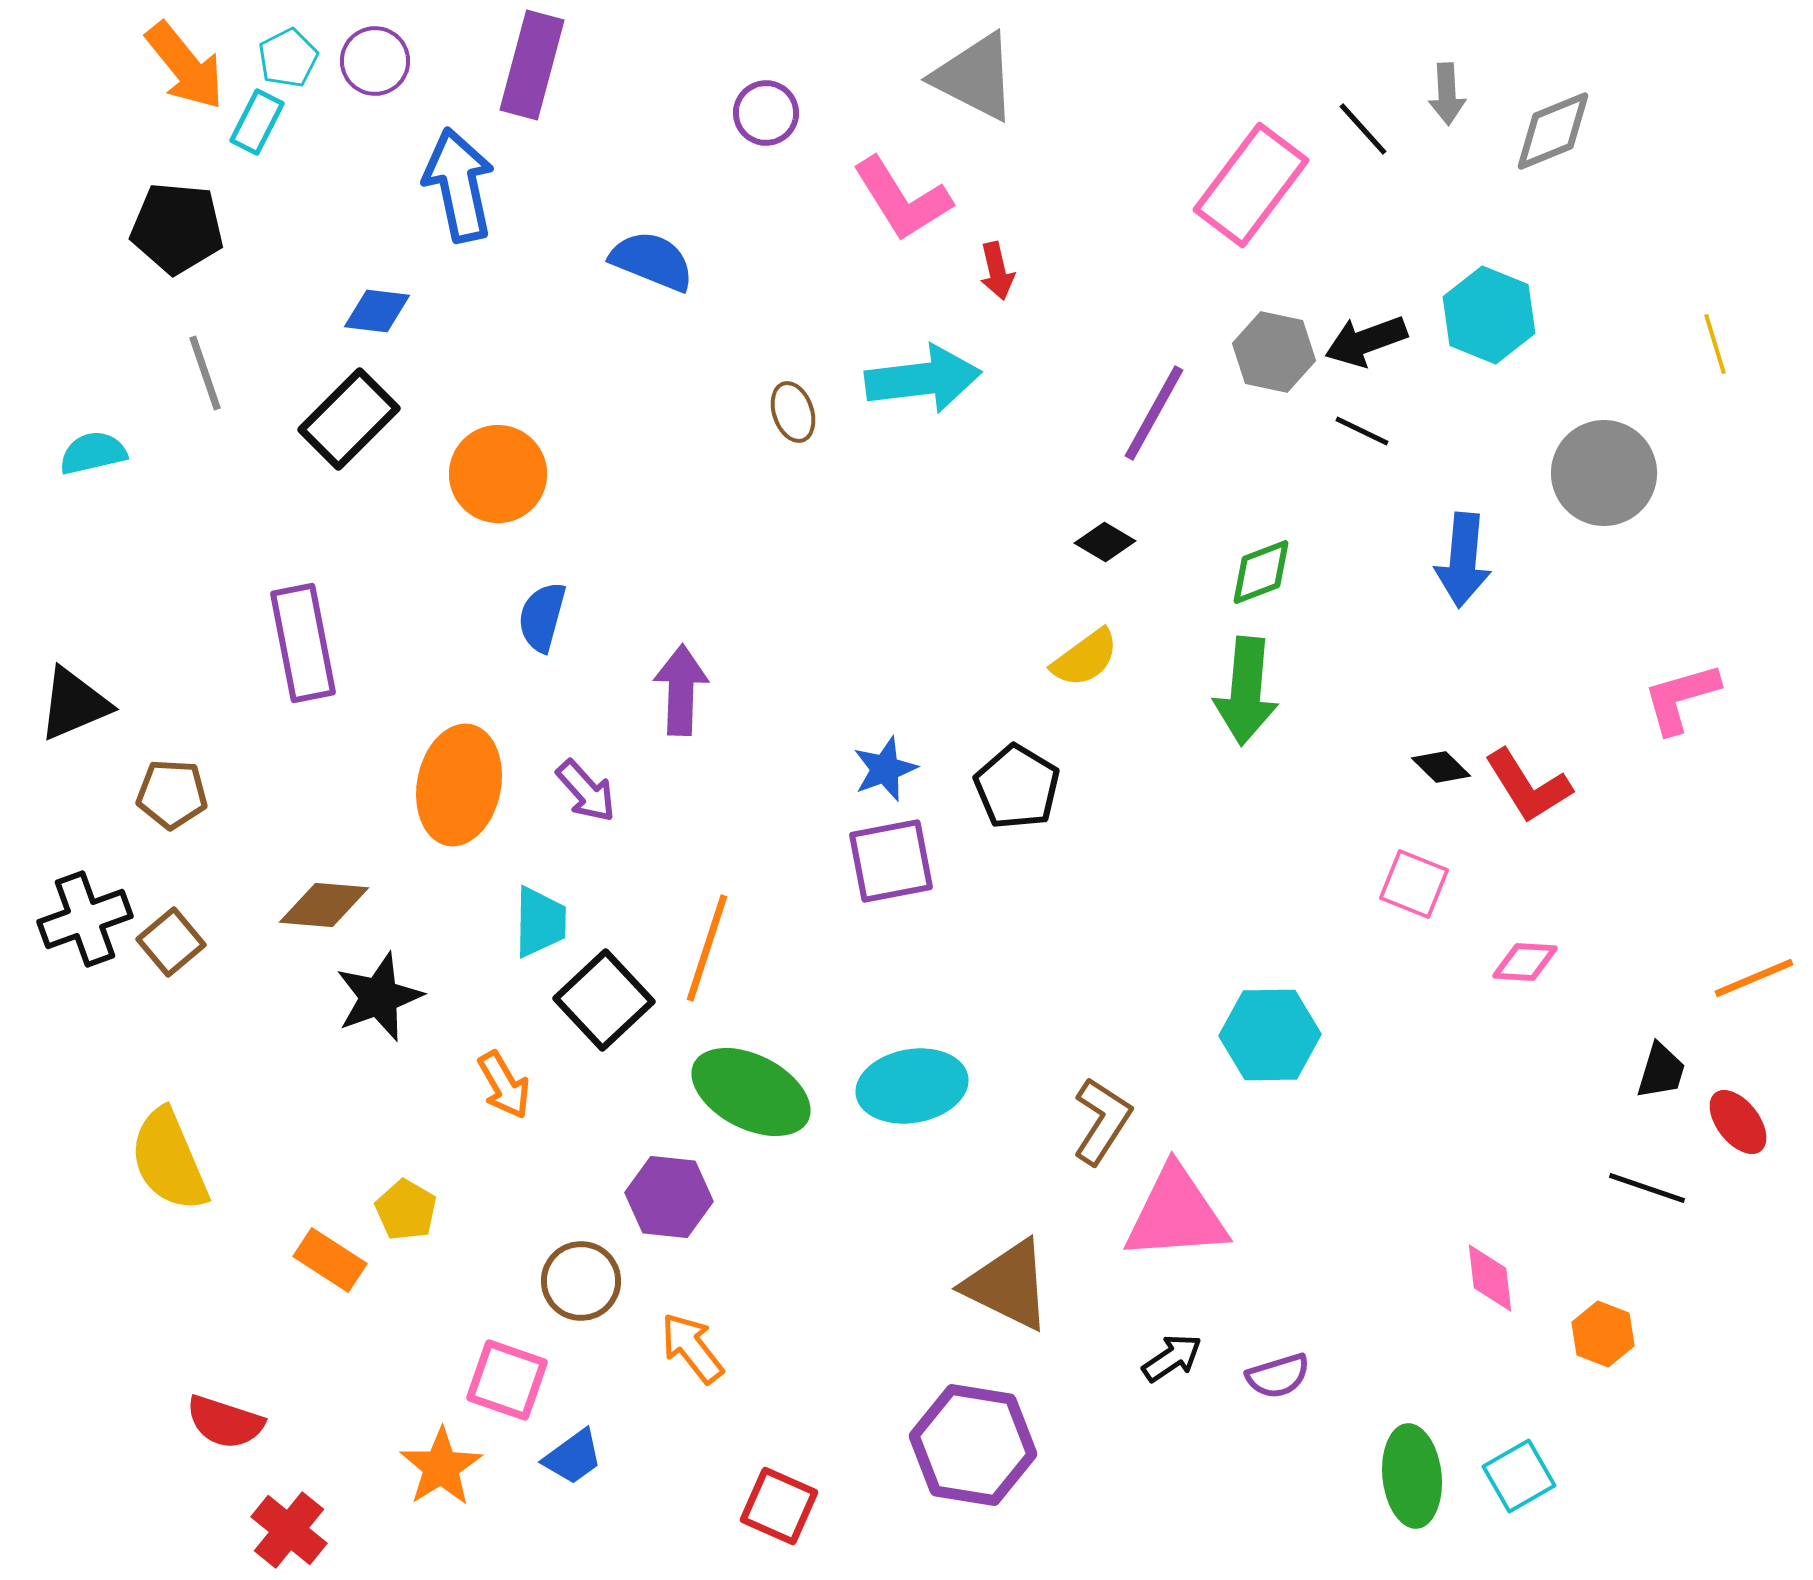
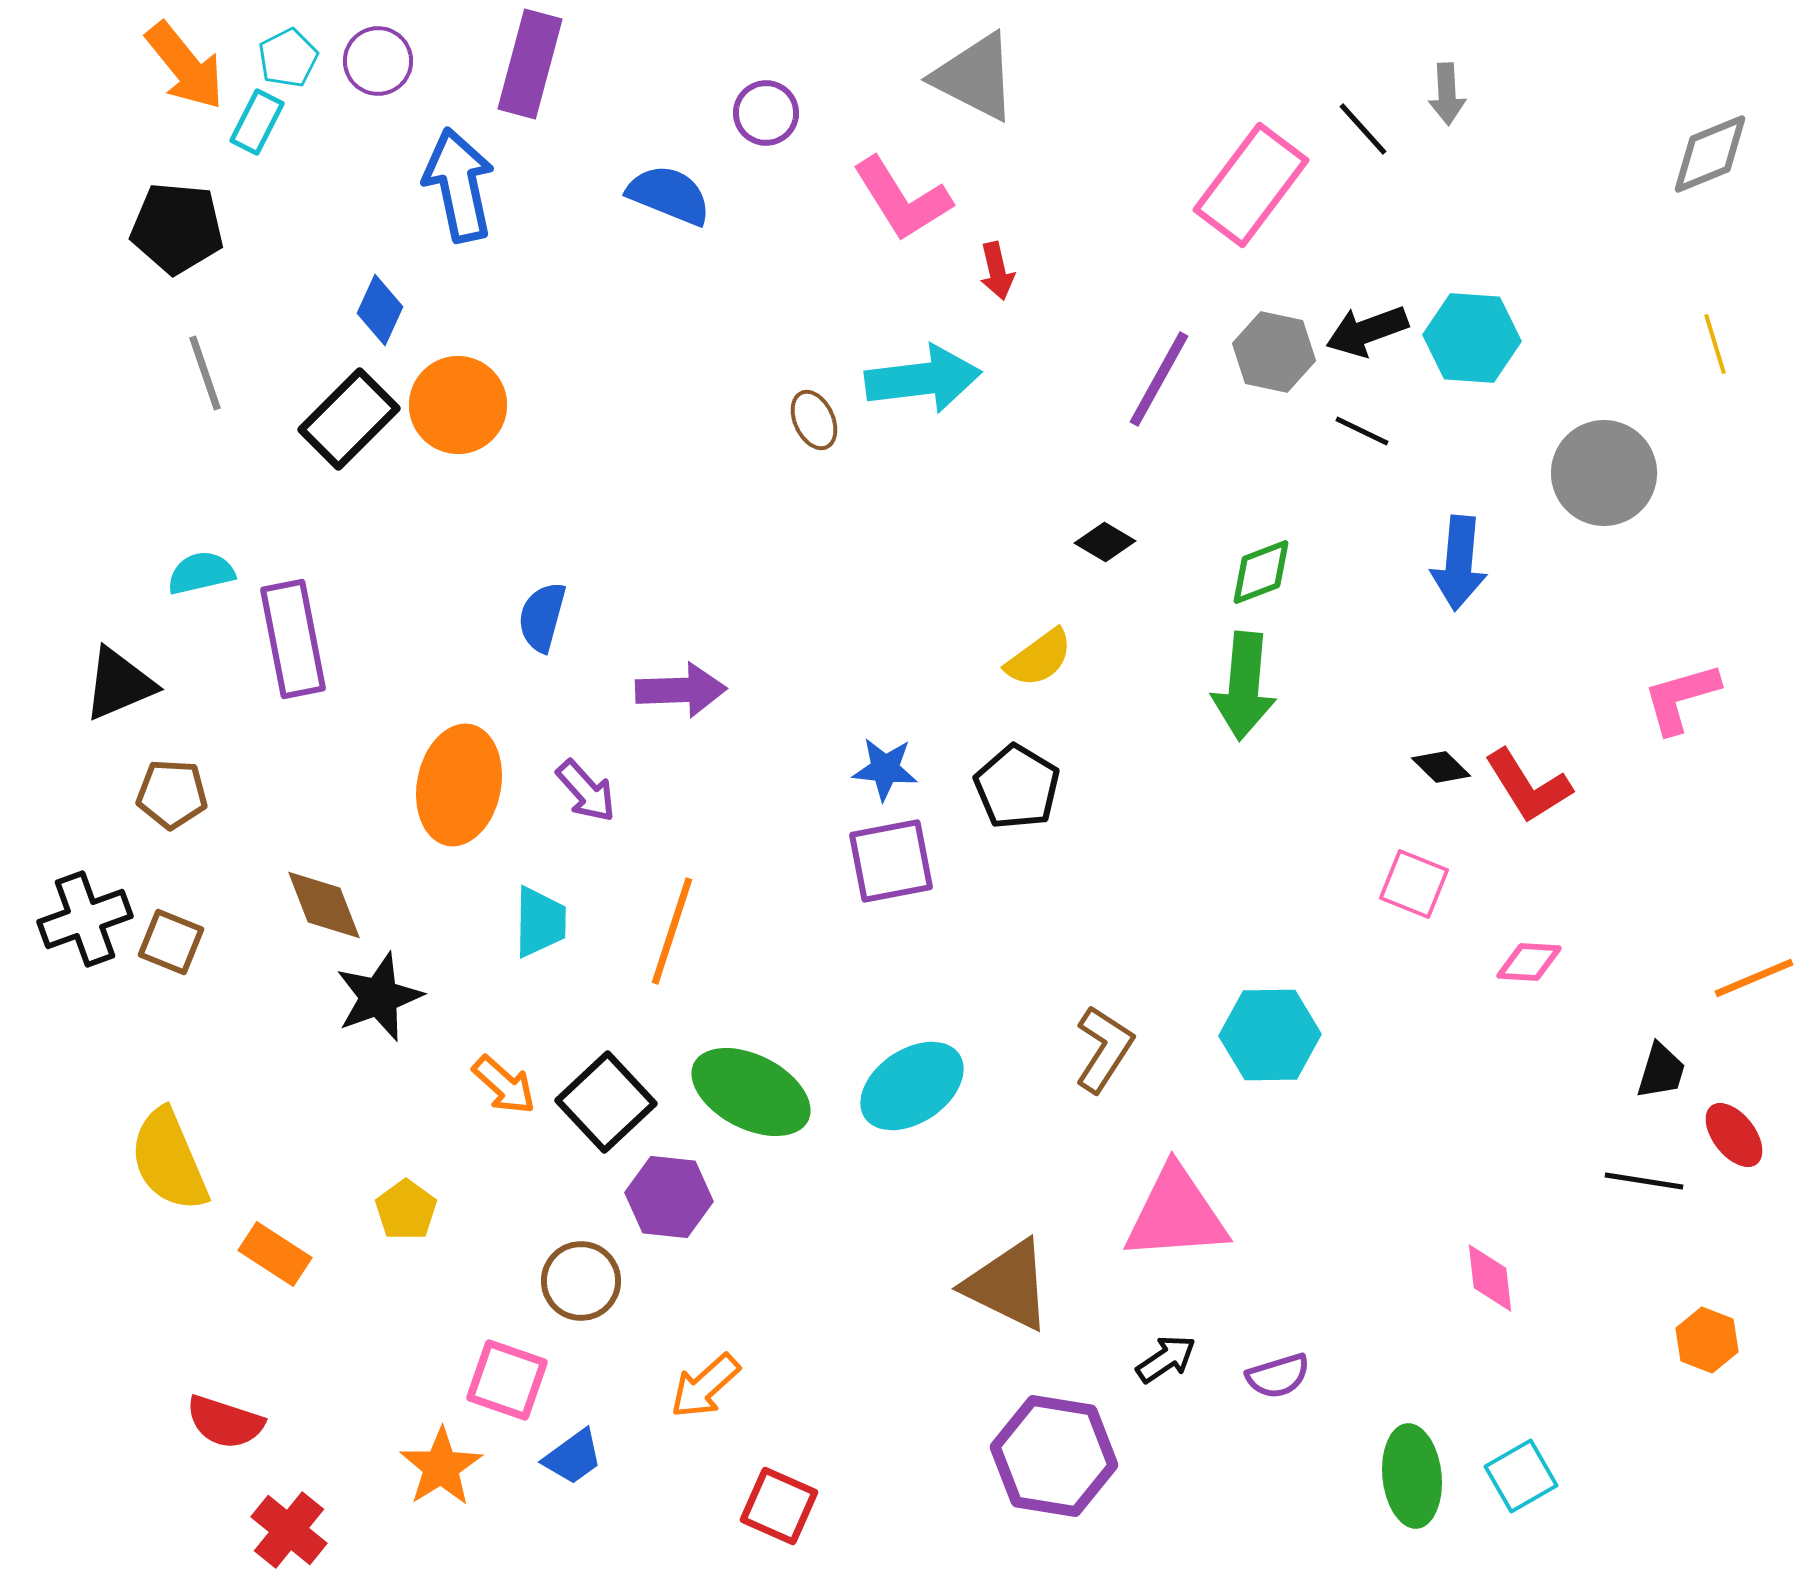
purple circle at (375, 61): moved 3 px right
purple rectangle at (532, 65): moved 2 px left, 1 px up
gray diamond at (1553, 131): moved 157 px right, 23 px down
blue semicircle at (652, 261): moved 17 px right, 66 px up
blue diamond at (377, 311): moved 3 px right, 1 px up; rotated 72 degrees counterclockwise
cyan hexagon at (1489, 315): moved 17 px left, 23 px down; rotated 18 degrees counterclockwise
black arrow at (1366, 341): moved 1 px right, 10 px up
brown ellipse at (793, 412): moved 21 px right, 8 px down; rotated 6 degrees counterclockwise
purple line at (1154, 413): moved 5 px right, 34 px up
cyan semicircle at (93, 453): moved 108 px right, 120 px down
orange circle at (498, 474): moved 40 px left, 69 px up
blue arrow at (1463, 560): moved 4 px left, 3 px down
purple rectangle at (303, 643): moved 10 px left, 4 px up
yellow semicircle at (1085, 658): moved 46 px left
purple arrow at (681, 690): rotated 86 degrees clockwise
green arrow at (1246, 691): moved 2 px left, 5 px up
black triangle at (74, 704): moved 45 px right, 20 px up
blue star at (885, 769): rotated 26 degrees clockwise
brown diamond at (324, 905): rotated 64 degrees clockwise
brown square at (171, 942): rotated 28 degrees counterclockwise
orange line at (707, 948): moved 35 px left, 17 px up
pink diamond at (1525, 962): moved 4 px right
black square at (604, 1000): moved 2 px right, 102 px down
orange arrow at (504, 1085): rotated 18 degrees counterclockwise
cyan ellipse at (912, 1086): rotated 24 degrees counterclockwise
brown L-shape at (1102, 1121): moved 2 px right, 72 px up
red ellipse at (1738, 1122): moved 4 px left, 13 px down
black line at (1647, 1188): moved 3 px left, 7 px up; rotated 10 degrees counterclockwise
yellow pentagon at (406, 1210): rotated 6 degrees clockwise
orange rectangle at (330, 1260): moved 55 px left, 6 px up
orange hexagon at (1603, 1334): moved 104 px right, 6 px down
orange arrow at (692, 1348): moved 13 px right, 38 px down; rotated 94 degrees counterclockwise
black arrow at (1172, 1358): moved 6 px left, 1 px down
purple hexagon at (973, 1445): moved 81 px right, 11 px down
cyan square at (1519, 1476): moved 2 px right
